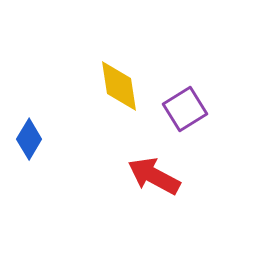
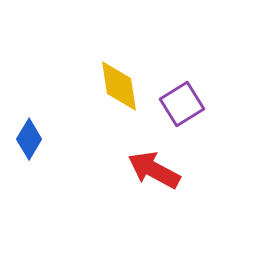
purple square: moved 3 px left, 5 px up
red arrow: moved 6 px up
